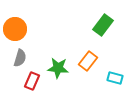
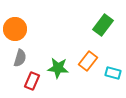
cyan rectangle: moved 2 px left, 5 px up
